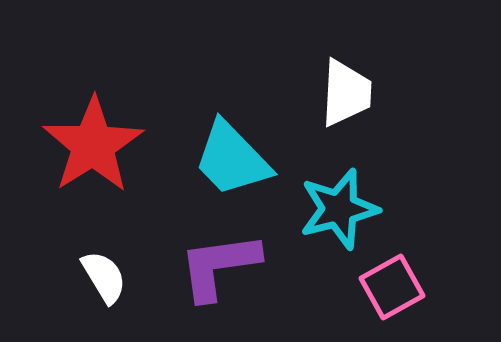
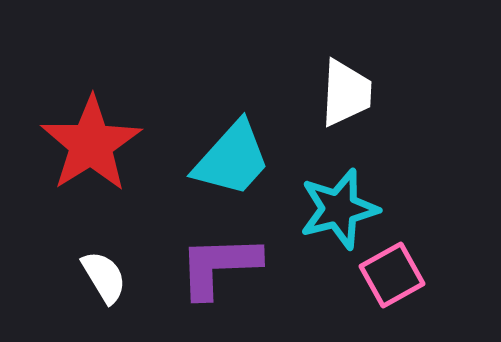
red star: moved 2 px left, 1 px up
cyan trapezoid: rotated 94 degrees counterclockwise
purple L-shape: rotated 6 degrees clockwise
pink square: moved 12 px up
